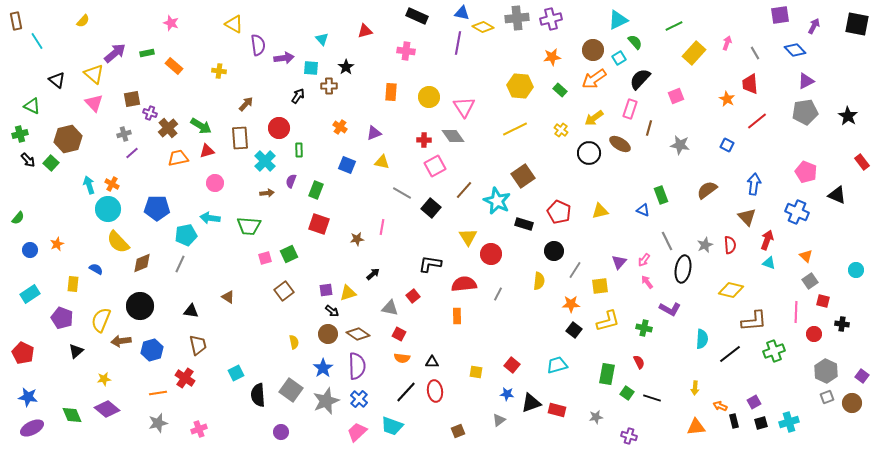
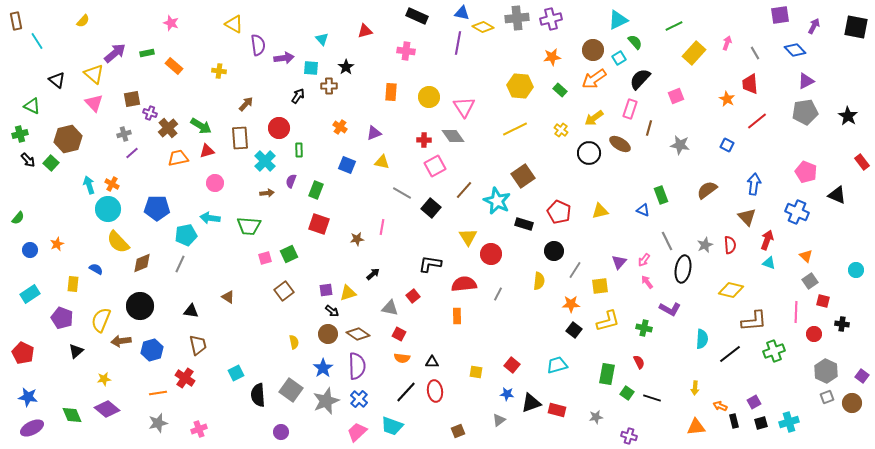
black square at (857, 24): moved 1 px left, 3 px down
